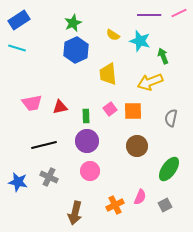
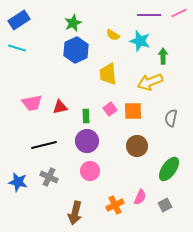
green arrow: rotated 21 degrees clockwise
